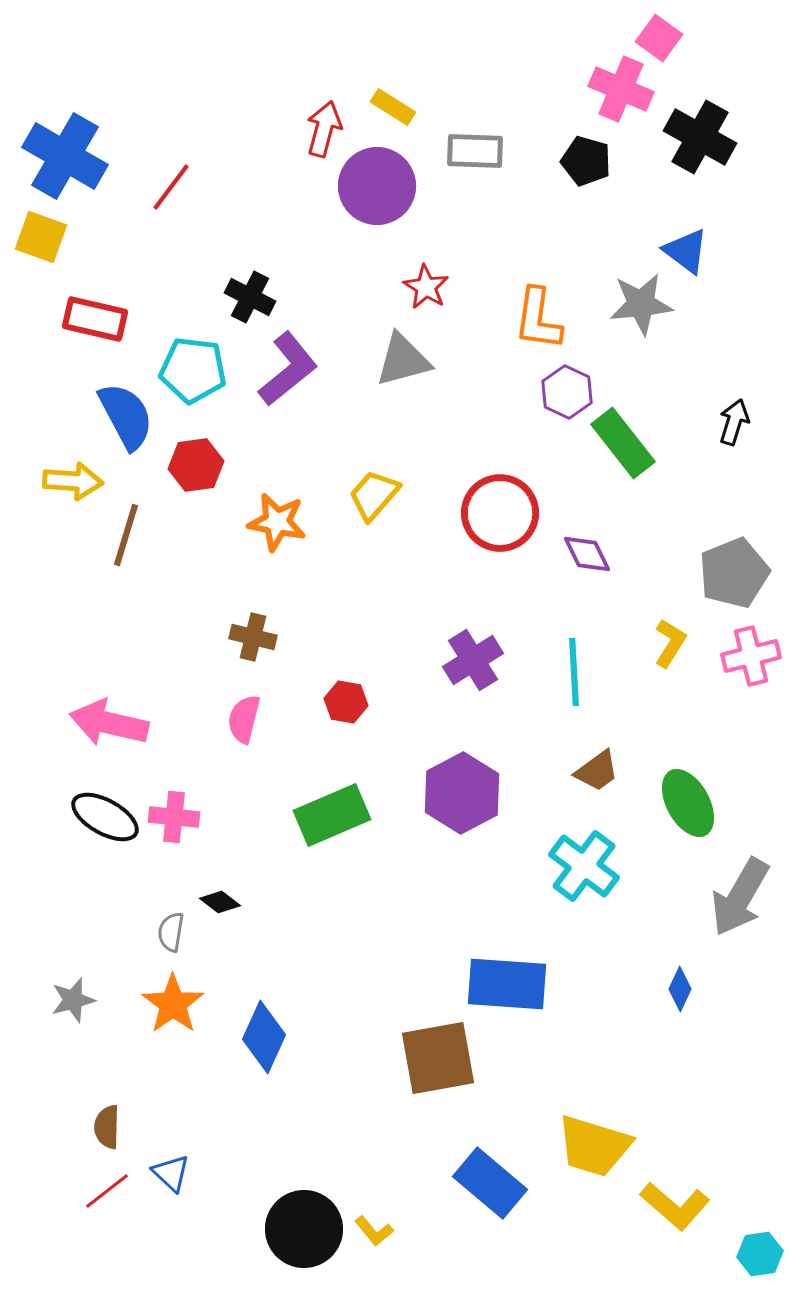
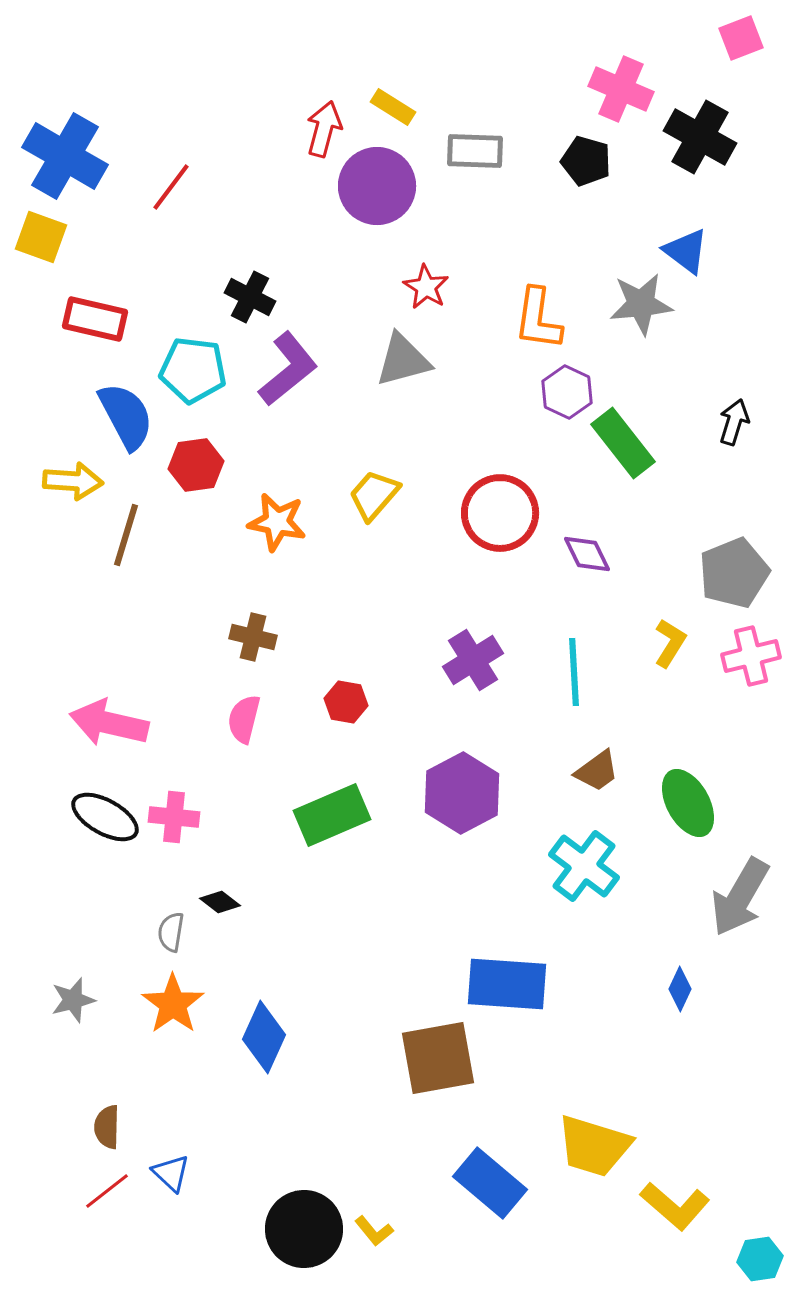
pink square at (659, 38): moved 82 px right; rotated 33 degrees clockwise
cyan hexagon at (760, 1254): moved 5 px down
